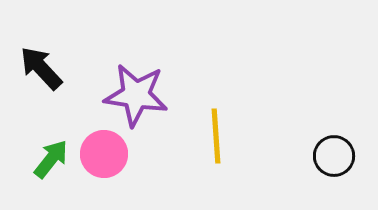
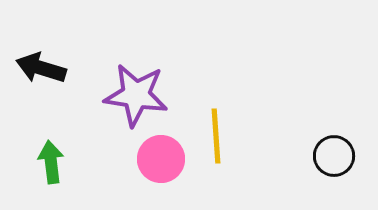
black arrow: rotated 30 degrees counterclockwise
pink circle: moved 57 px right, 5 px down
green arrow: moved 3 px down; rotated 45 degrees counterclockwise
